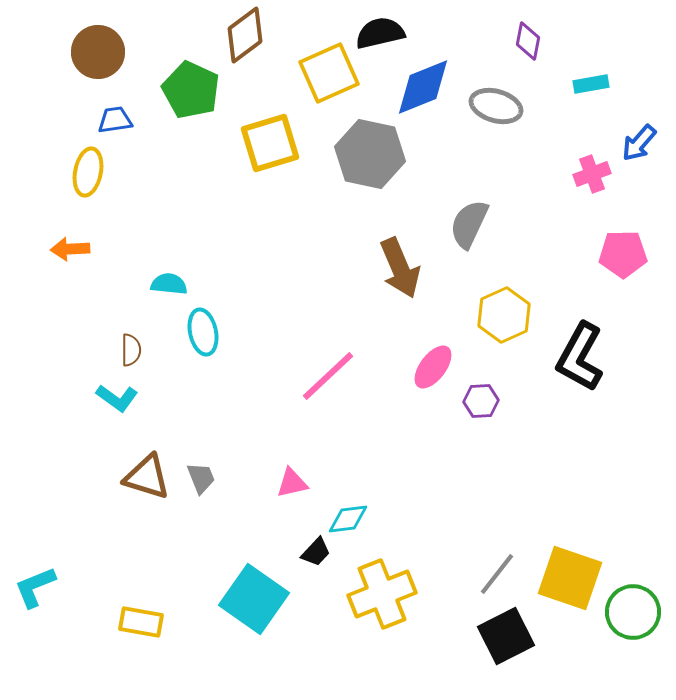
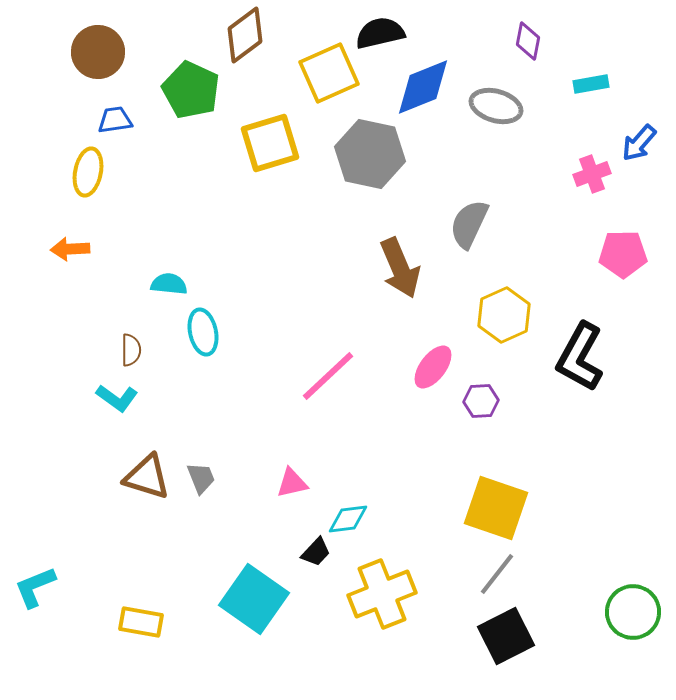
yellow square at (570, 578): moved 74 px left, 70 px up
